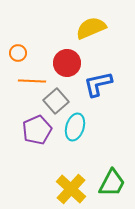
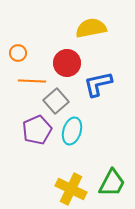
yellow semicircle: rotated 12 degrees clockwise
cyan ellipse: moved 3 px left, 4 px down
yellow cross: rotated 16 degrees counterclockwise
